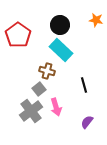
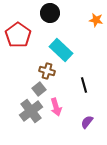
black circle: moved 10 px left, 12 px up
